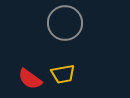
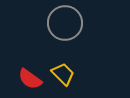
yellow trapezoid: rotated 125 degrees counterclockwise
